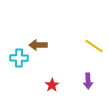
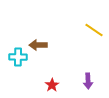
yellow line: moved 16 px up
cyan cross: moved 1 px left, 1 px up
